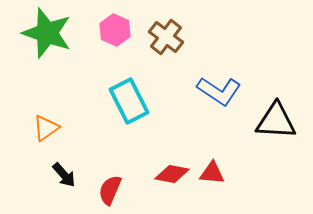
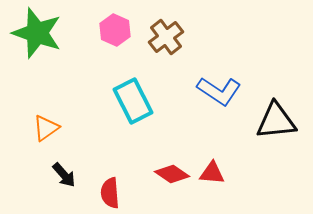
green star: moved 10 px left
brown cross: rotated 16 degrees clockwise
cyan rectangle: moved 4 px right
black triangle: rotated 9 degrees counterclockwise
red diamond: rotated 24 degrees clockwise
red semicircle: moved 3 px down; rotated 28 degrees counterclockwise
